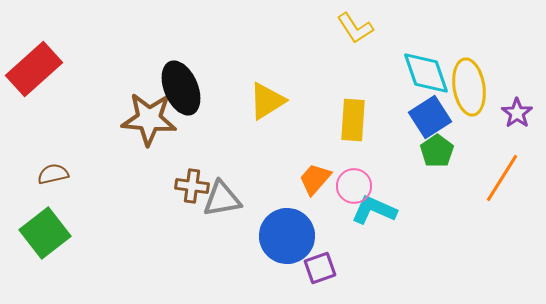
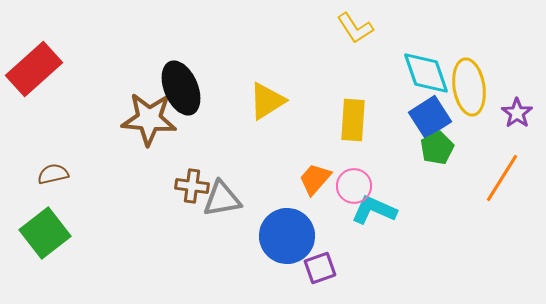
green pentagon: moved 3 px up; rotated 8 degrees clockwise
